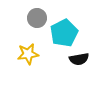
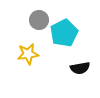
gray circle: moved 2 px right, 2 px down
black semicircle: moved 1 px right, 9 px down
